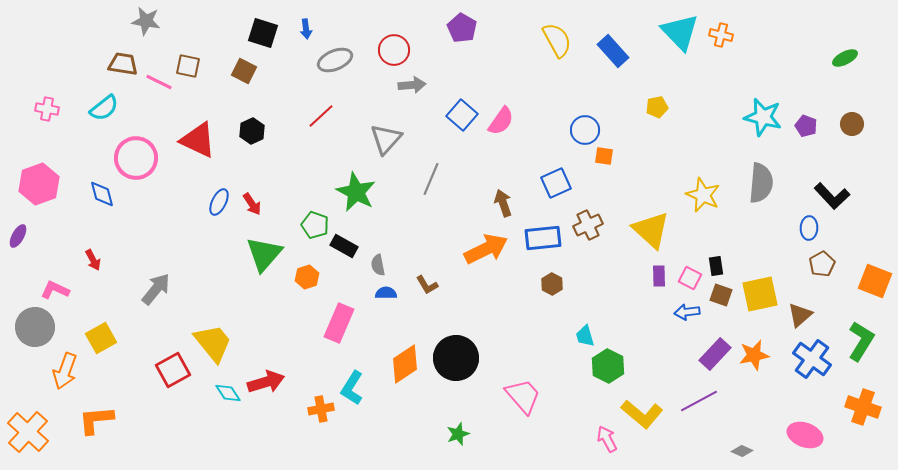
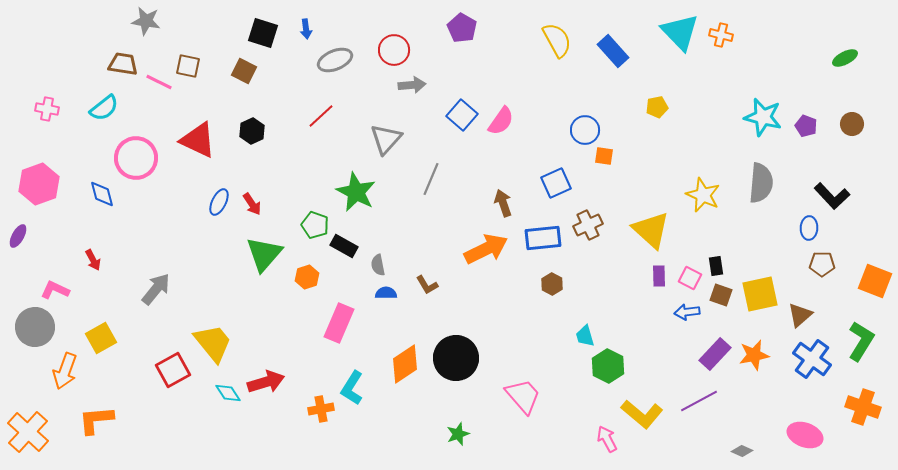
brown pentagon at (822, 264): rotated 30 degrees clockwise
